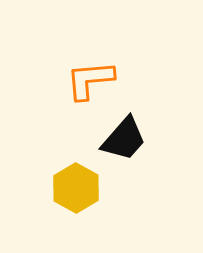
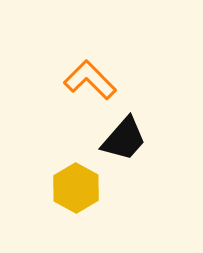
orange L-shape: rotated 50 degrees clockwise
